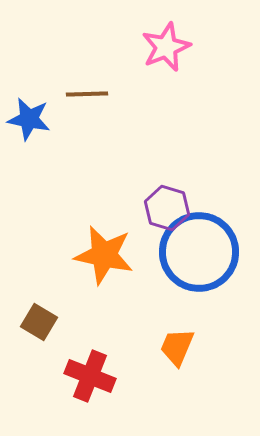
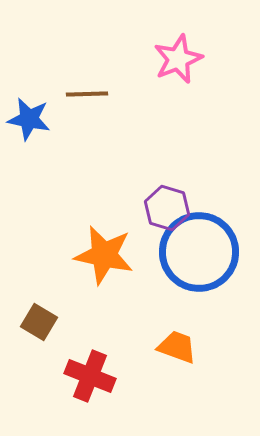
pink star: moved 12 px right, 12 px down
orange trapezoid: rotated 87 degrees clockwise
